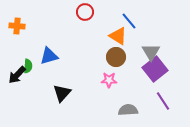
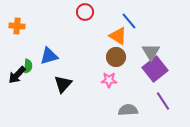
black triangle: moved 1 px right, 9 px up
